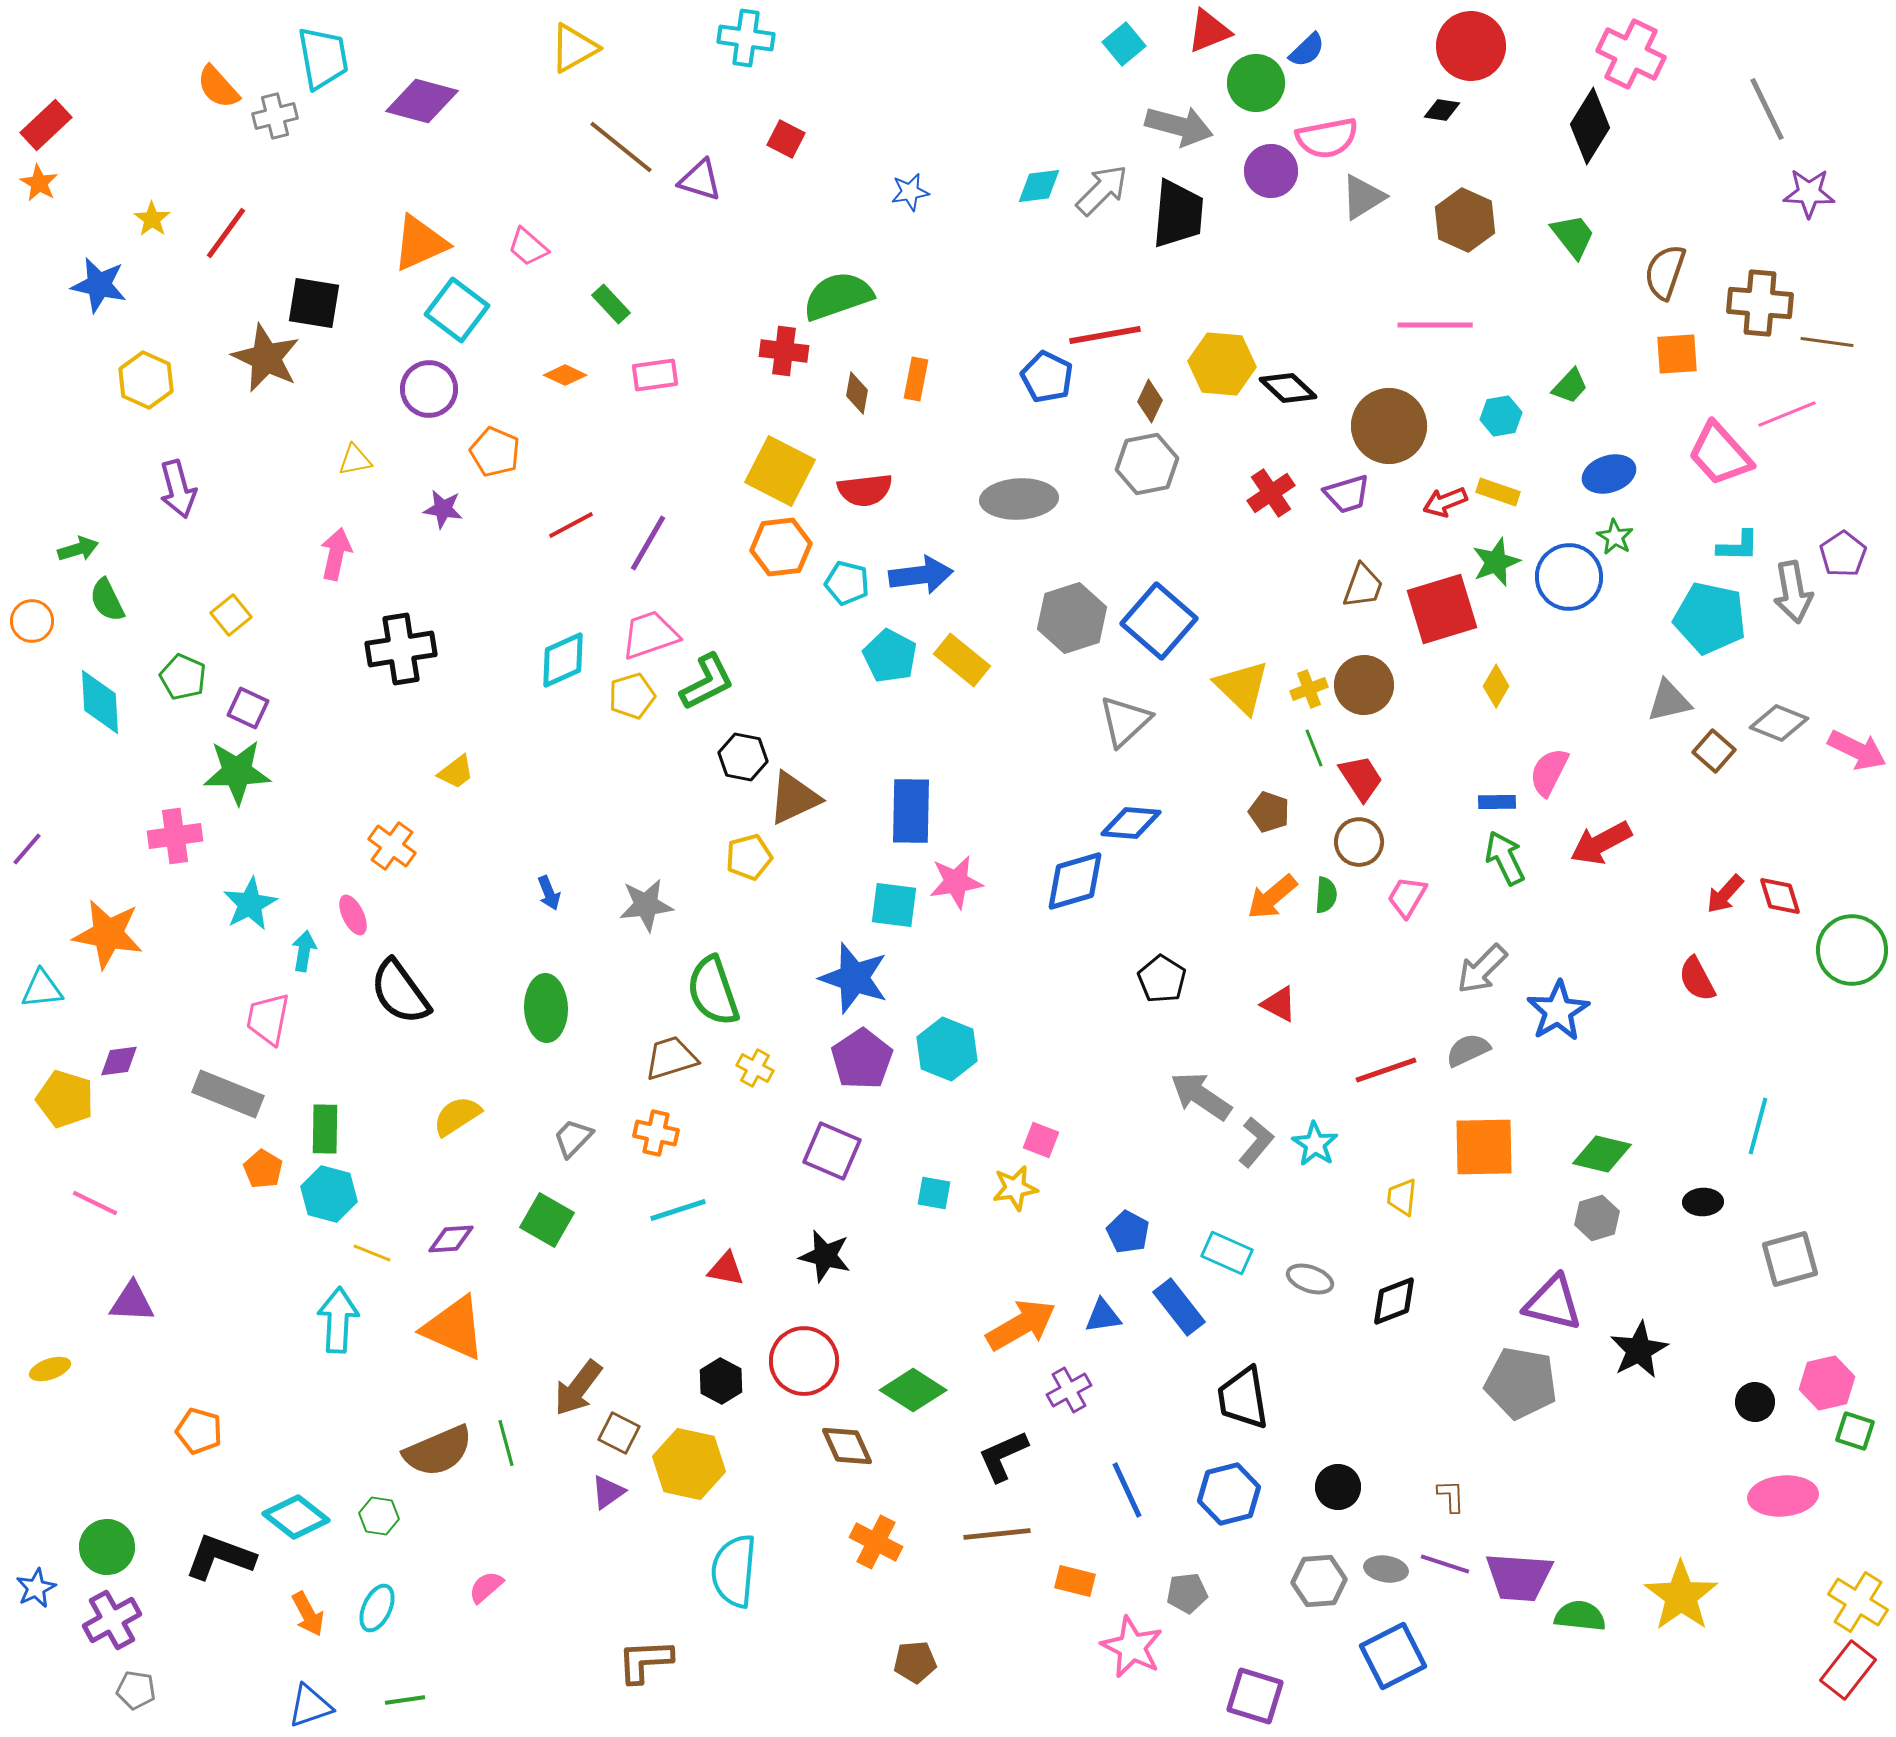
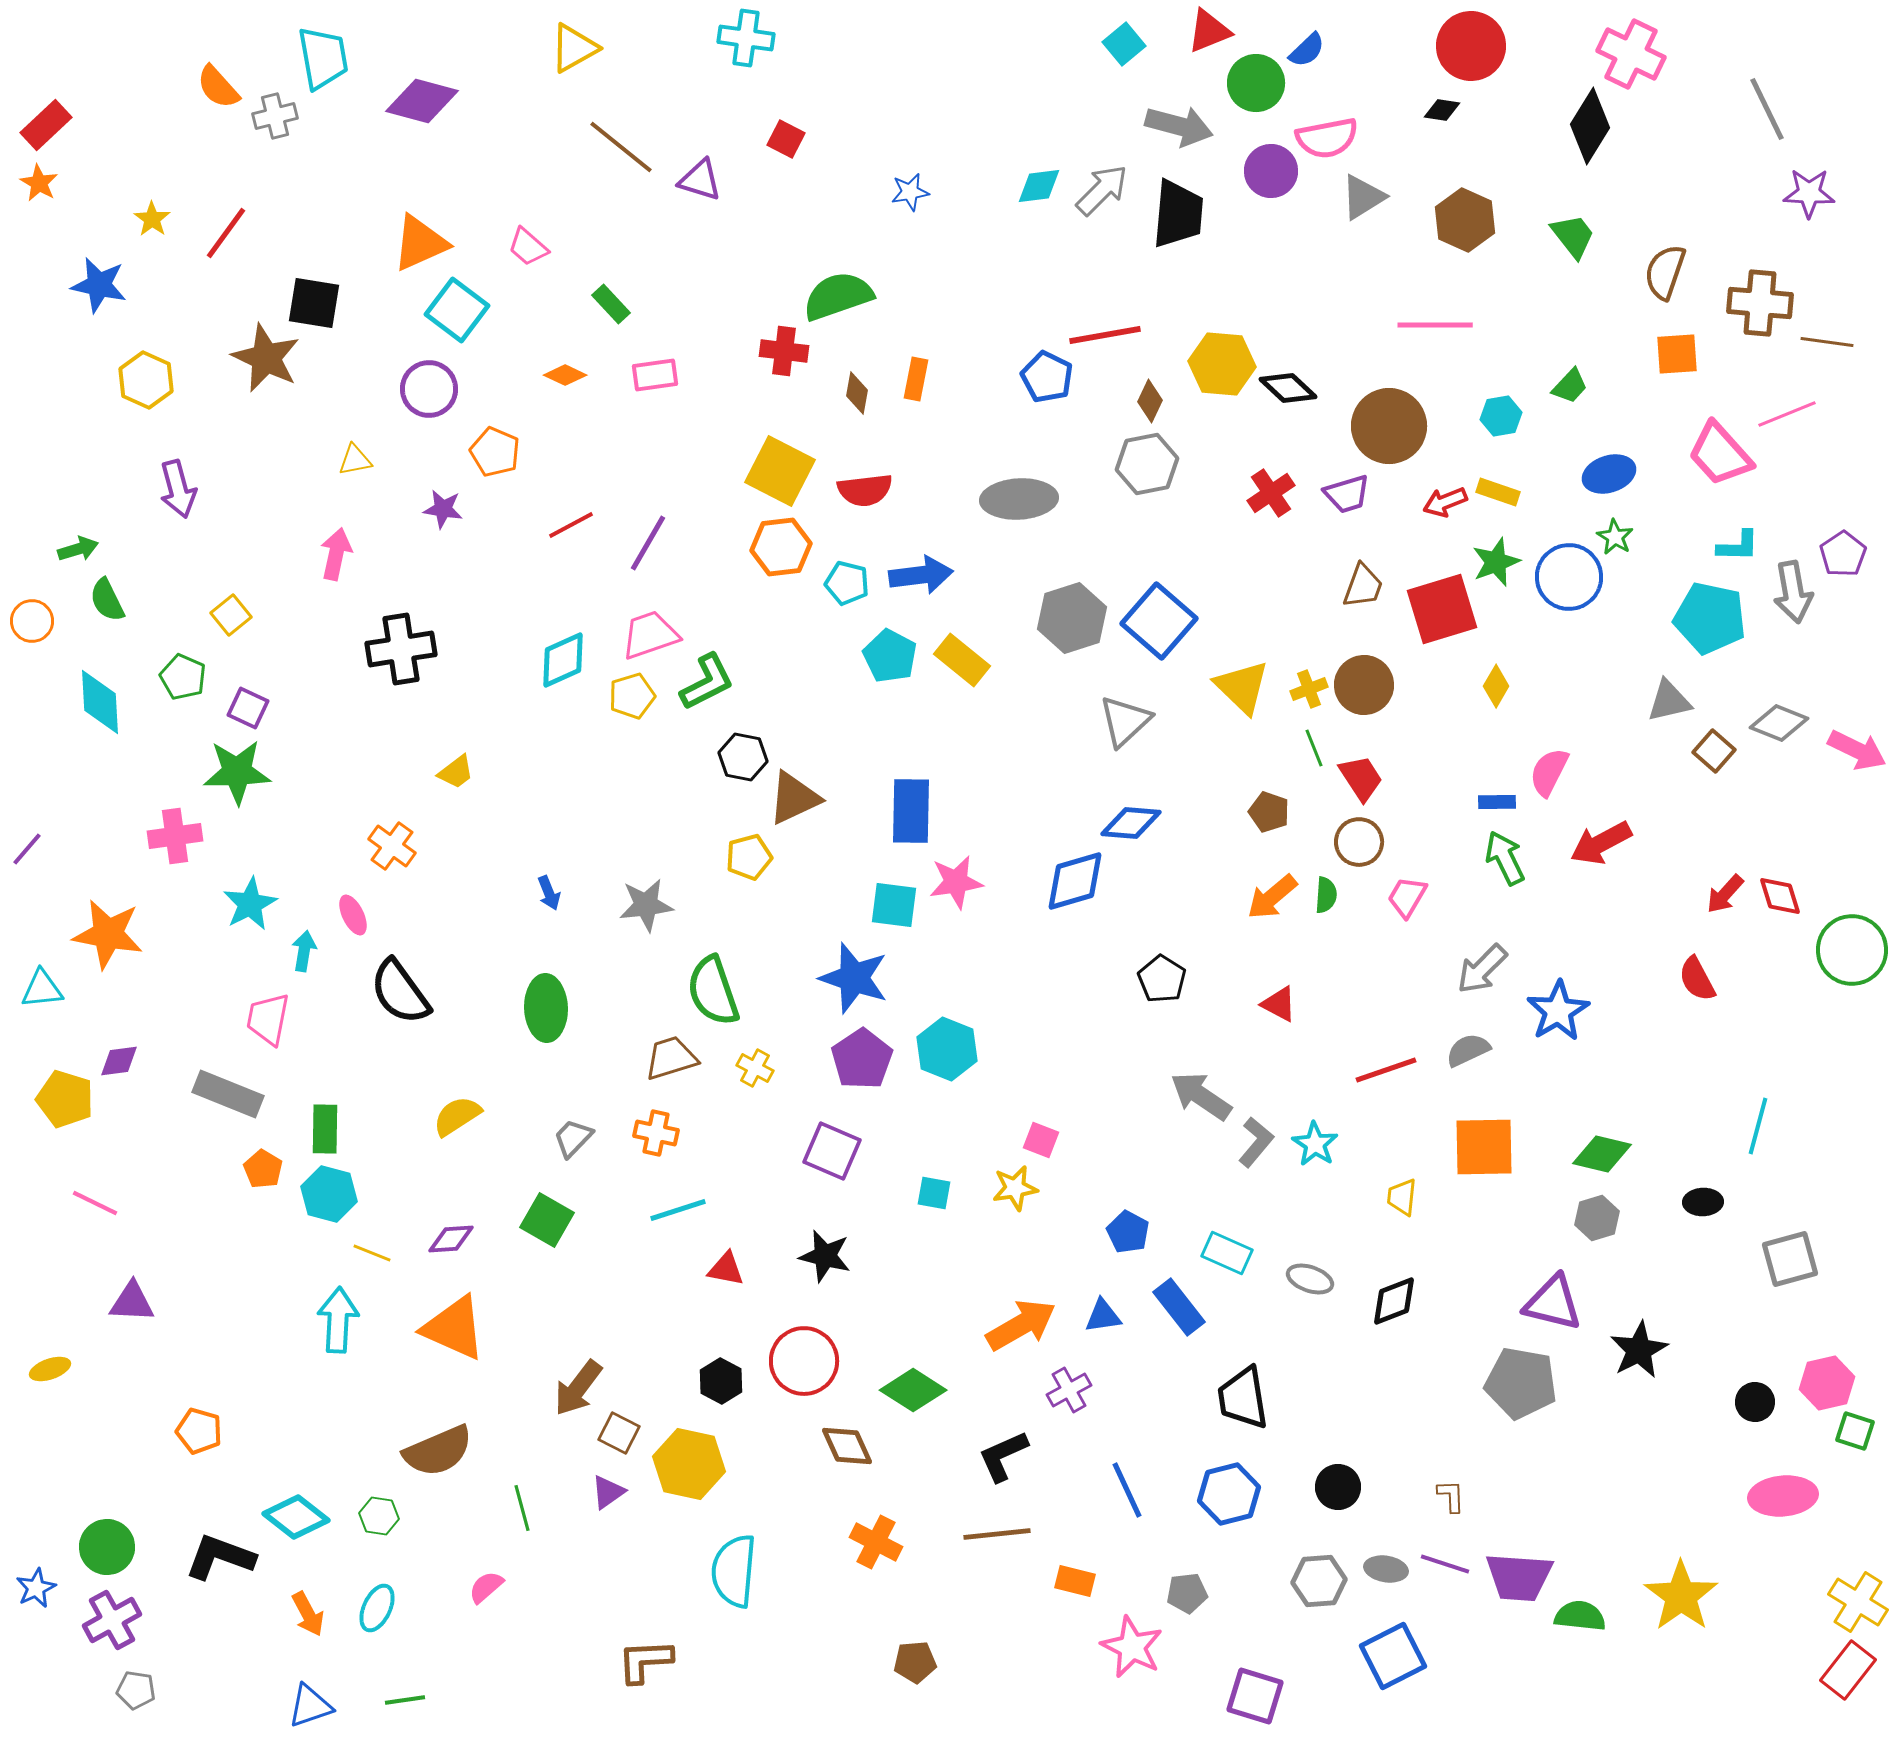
green line at (506, 1443): moved 16 px right, 65 px down
